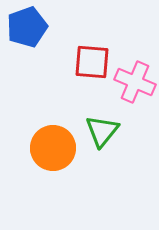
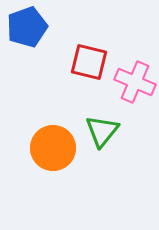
red square: moved 3 px left; rotated 9 degrees clockwise
